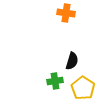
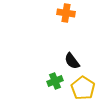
black semicircle: rotated 126 degrees clockwise
green cross: rotated 14 degrees counterclockwise
